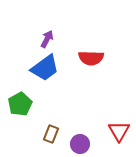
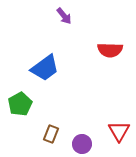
purple arrow: moved 17 px right, 23 px up; rotated 114 degrees clockwise
red semicircle: moved 19 px right, 8 px up
purple circle: moved 2 px right
